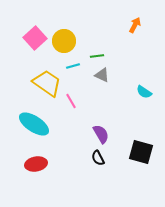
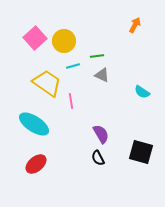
cyan semicircle: moved 2 px left
pink line: rotated 21 degrees clockwise
red ellipse: rotated 30 degrees counterclockwise
